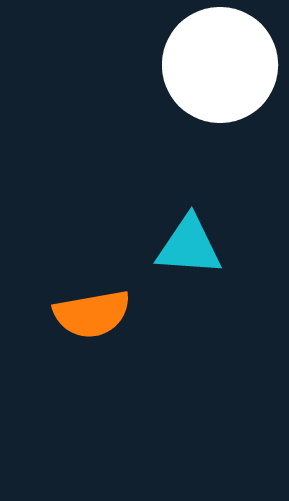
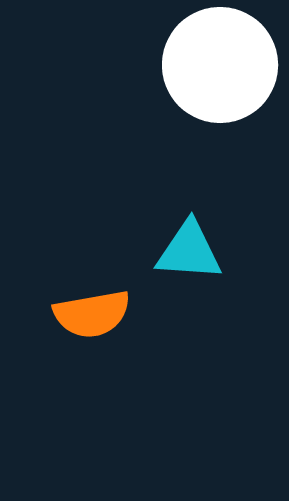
cyan triangle: moved 5 px down
